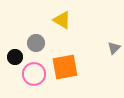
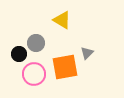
gray triangle: moved 27 px left, 5 px down
black circle: moved 4 px right, 3 px up
